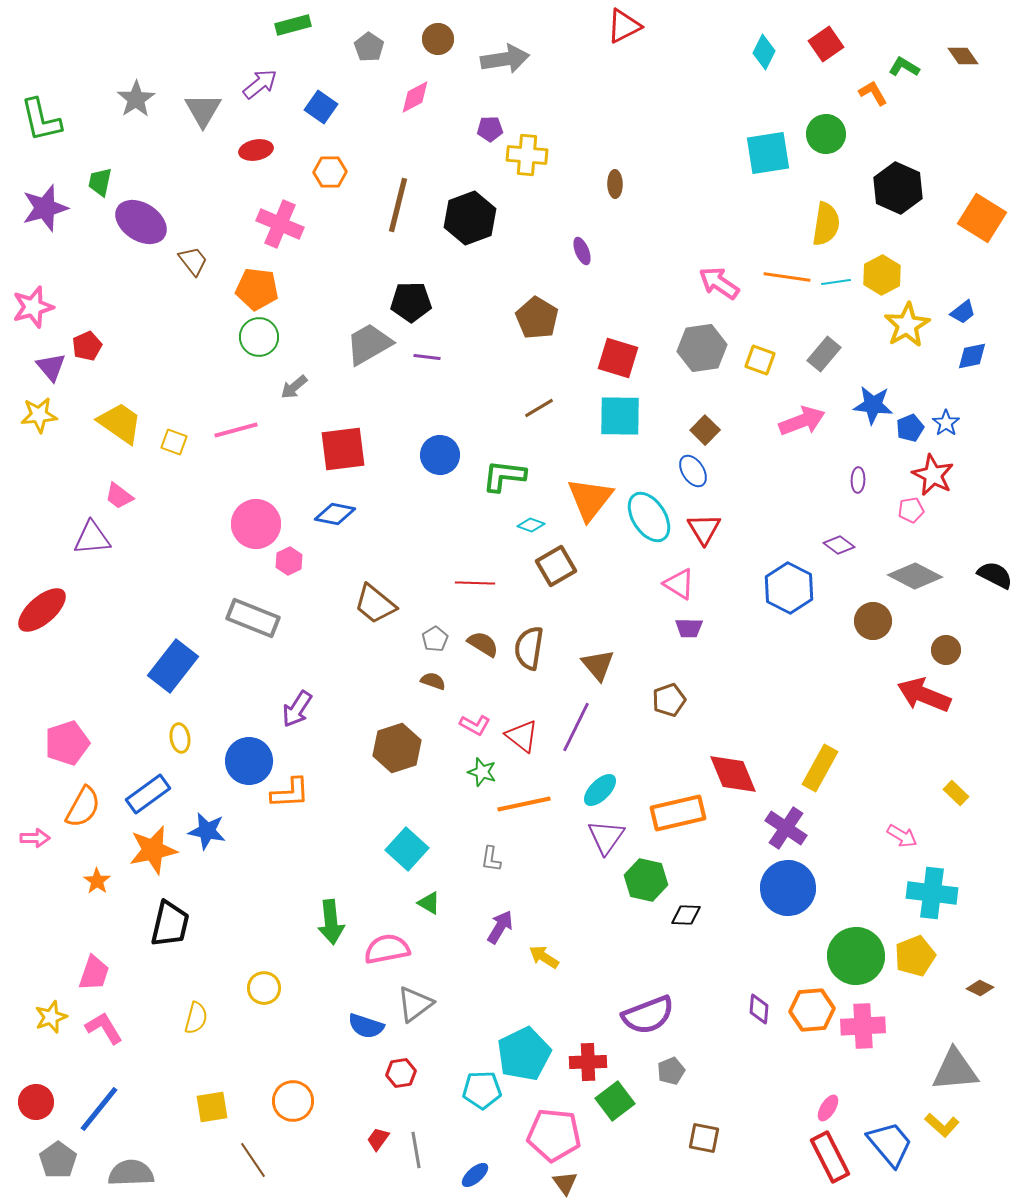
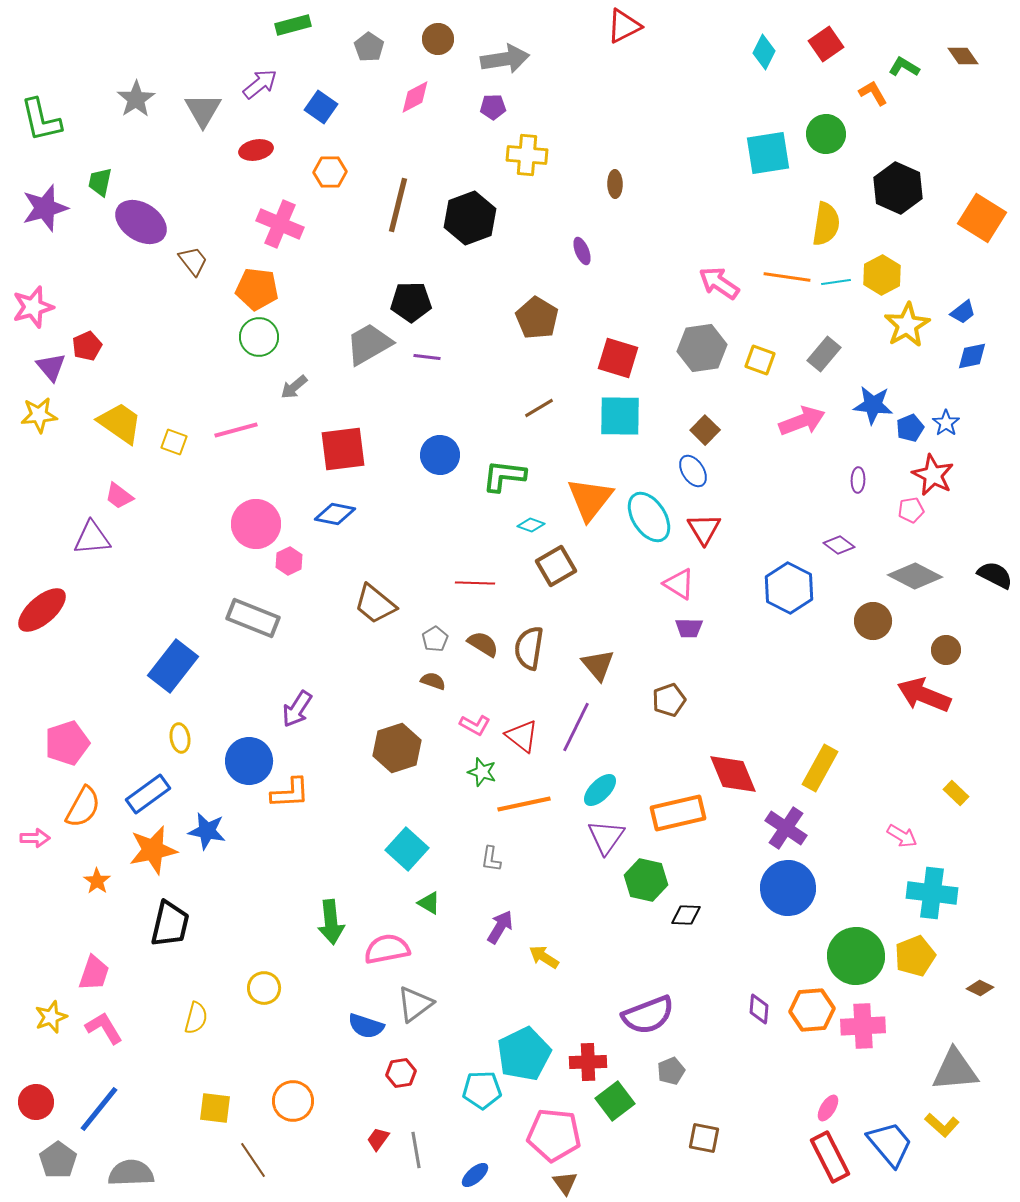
purple pentagon at (490, 129): moved 3 px right, 22 px up
yellow square at (212, 1107): moved 3 px right, 1 px down; rotated 16 degrees clockwise
